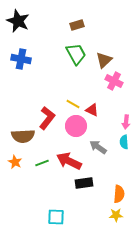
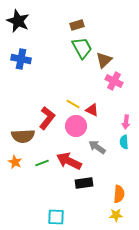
green trapezoid: moved 6 px right, 6 px up
gray arrow: moved 1 px left
